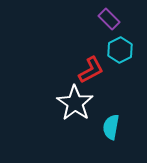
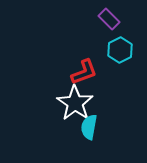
red L-shape: moved 7 px left, 2 px down; rotated 8 degrees clockwise
cyan semicircle: moved 22 px left
